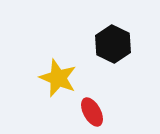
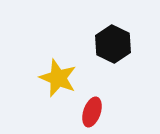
red ellipse: rotated 48 degrees clockwise
